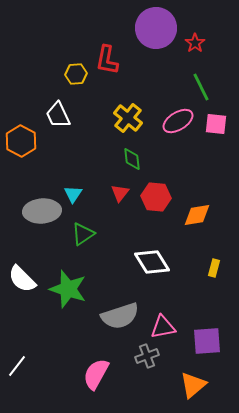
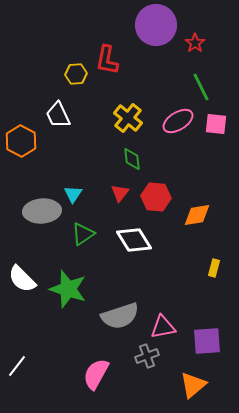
purple circle: moved 3 px up
white diamond: moved 18 px left, 22 px up
